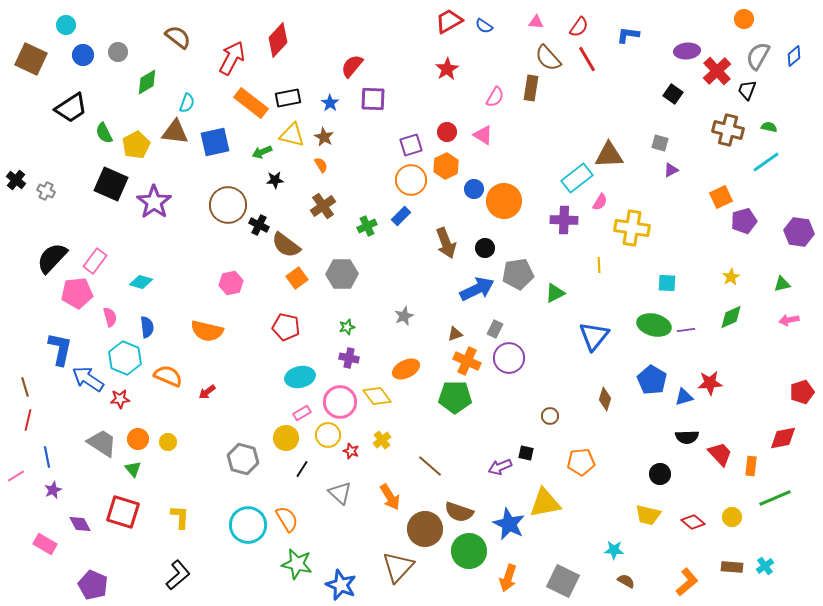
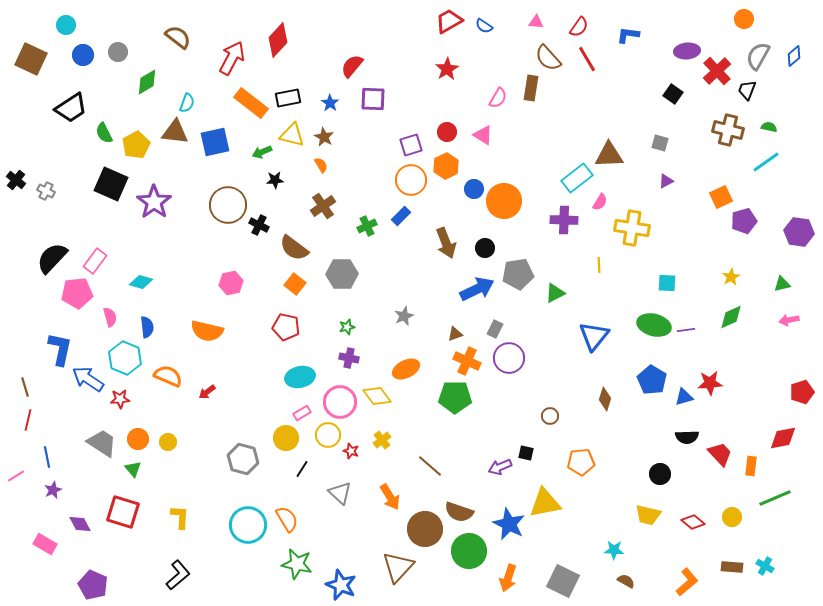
pink semicircle at (495, 97): moved 3 px right, 1 px down
purple triangle at (671, 170): moved 5 px left, 11 px down
brown semicircle at (286, 245): moved 8 px right, 3 px down
orange square at (297, 278): moved 2 px left, 6 px down; rotated 15 degrees counterclockwise
cyan cross at (765, 566): rotated 24 degrees counterclockwise
